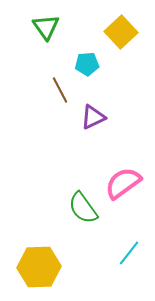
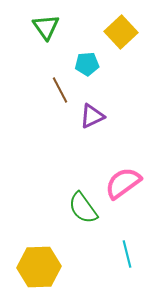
purple triangle: moved 1 px left, 1 px up
cyan line: moved 2 px left, 1 px down; rotated 52 degrees counterclockwise
